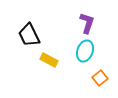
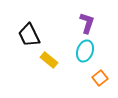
yellow rectangle: rotated 12 degrees clockwise
